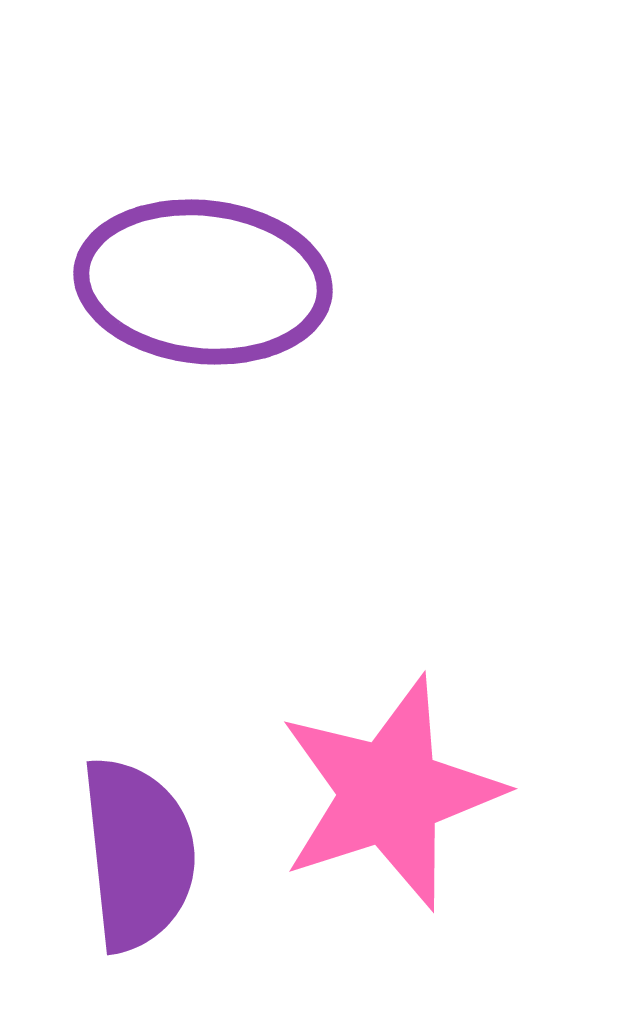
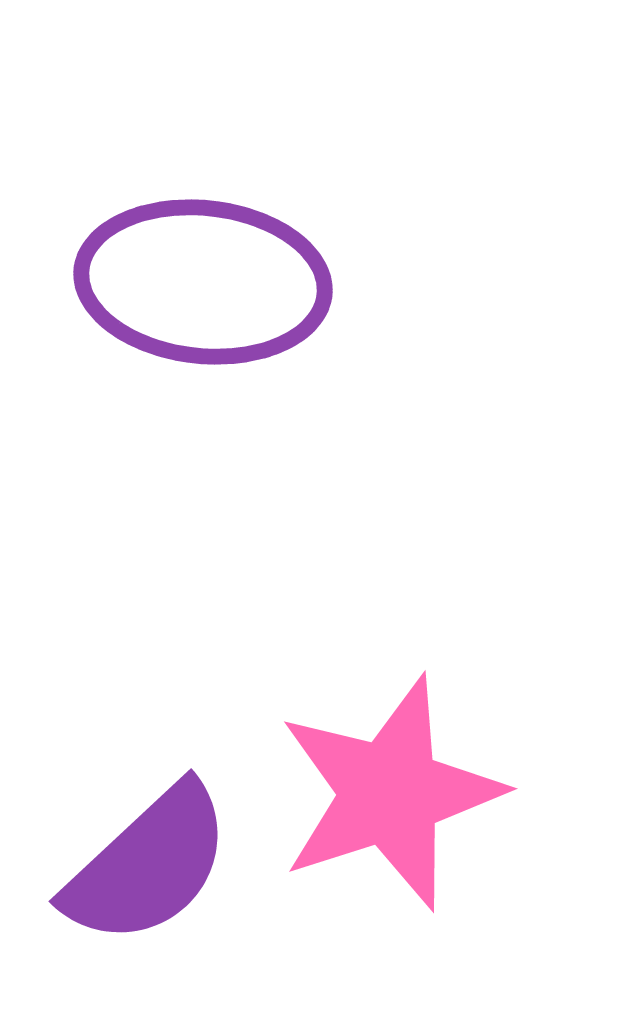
purple semicircle: moved 10 px right, 11 px down; rotated 53 degrees clockwise
